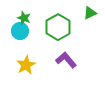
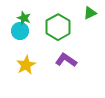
purple L-shape: rotated 15 degrees counterclockwise
